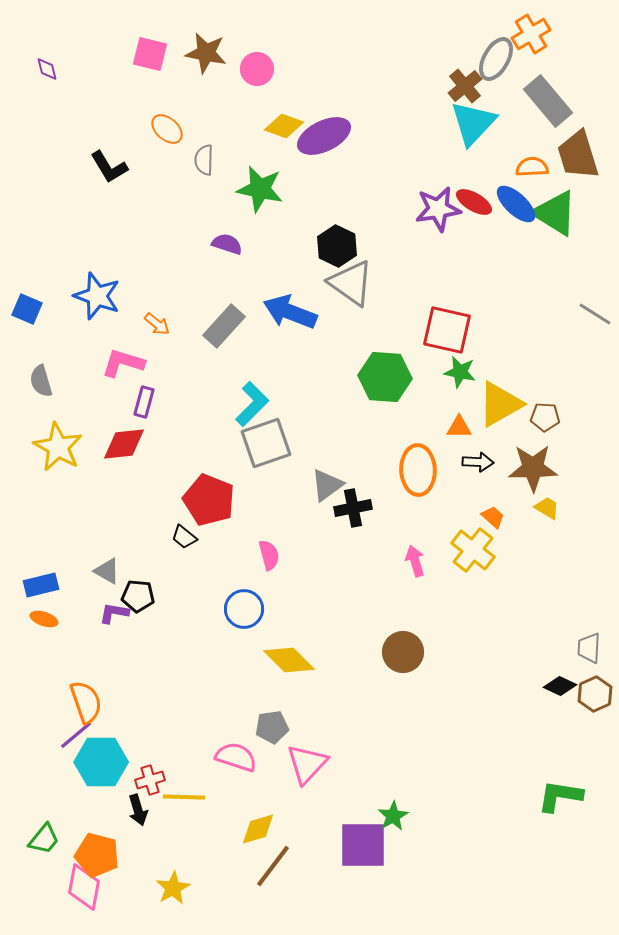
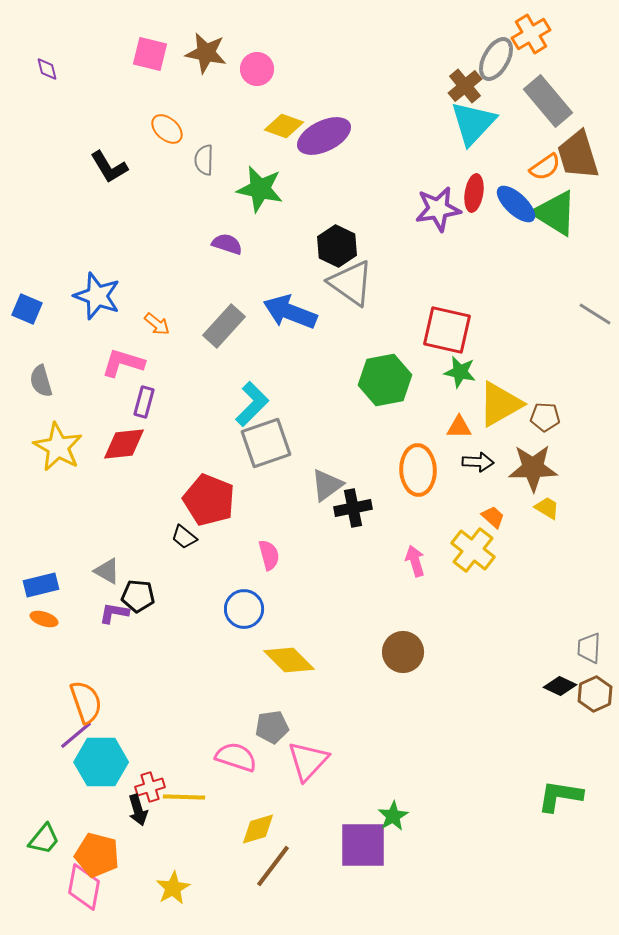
orange semicircle at (532, 167): moved 13 px right; rotated 148 degrees clockwise
red ellipse at (474, 202): moved 9 px up; rotated 69 degrees clockwise
green hexagon at (385, 377): moved 3 px down; rotated 15 degrees counterclockwise
pink triangle at (307, 764): moved 1 px right, 3 px up
red cross at (150, 780): moved 7 px down
